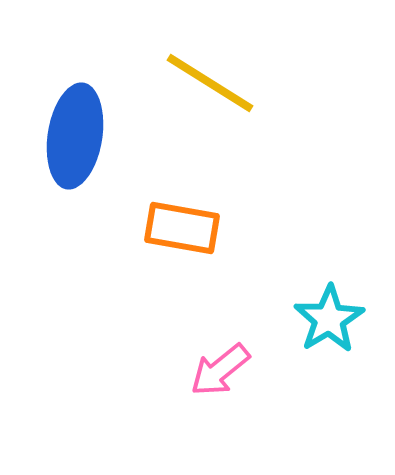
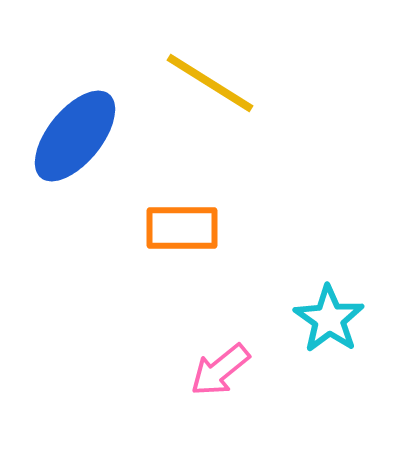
blue ellipse: rotated 30 degrees clockwise
orange rectangle: rotated 10 degrees counterclockwise
cyan star: rotated 6 degrees counterclockwise
